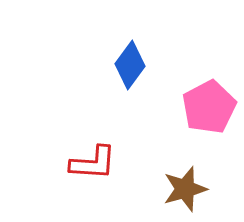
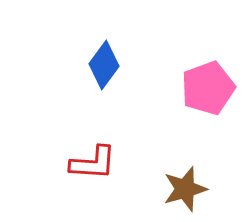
blue diamond: moved 26 px left
pink pentagon: moved 1 px left, 19 px up; rotated 8 degrees clockwise
